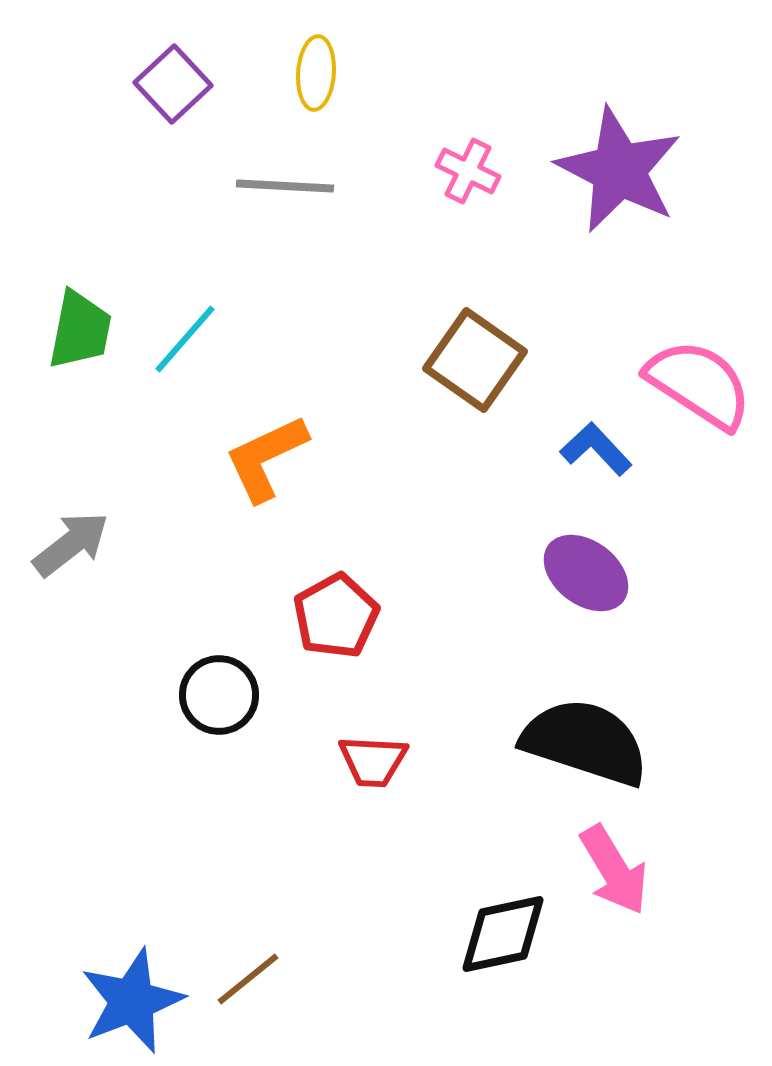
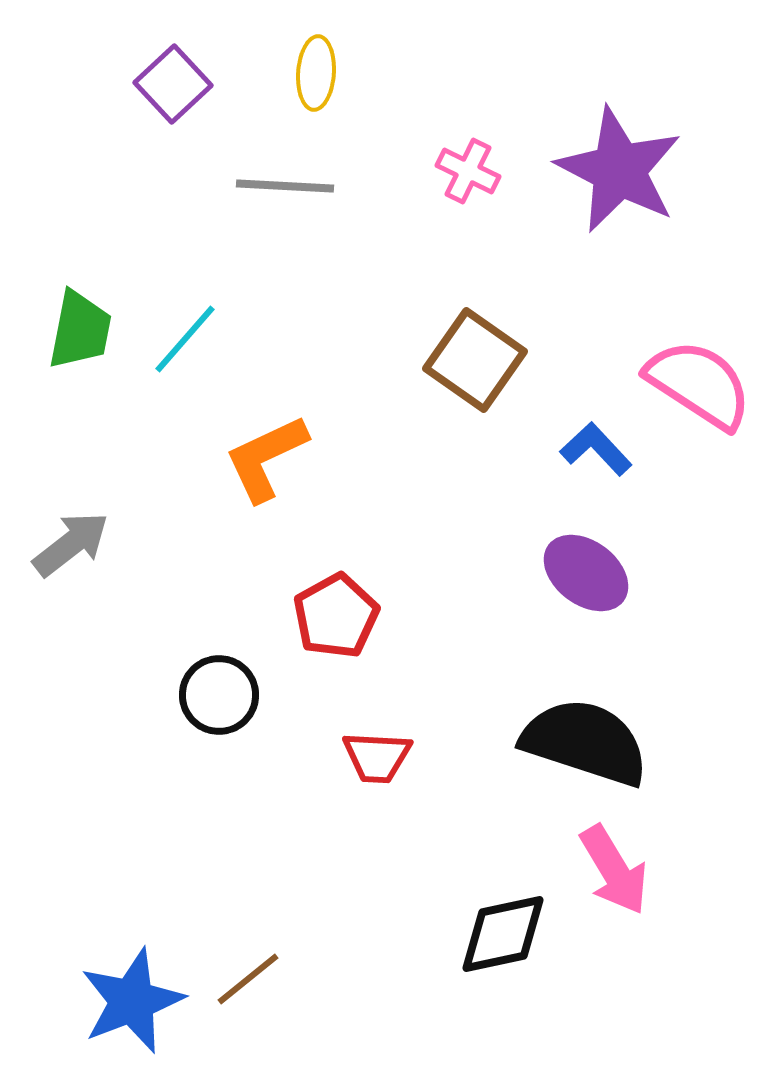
red trapezoid: moved 4 px right, 4 px up
